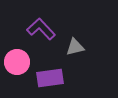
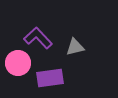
purple L-shape: moved 3 px left, 9 px down
pink circle: moved 1 px right, 1 px down
